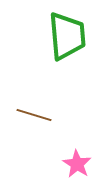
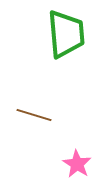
green trapezoid: moved 1 px left, 2 px up
